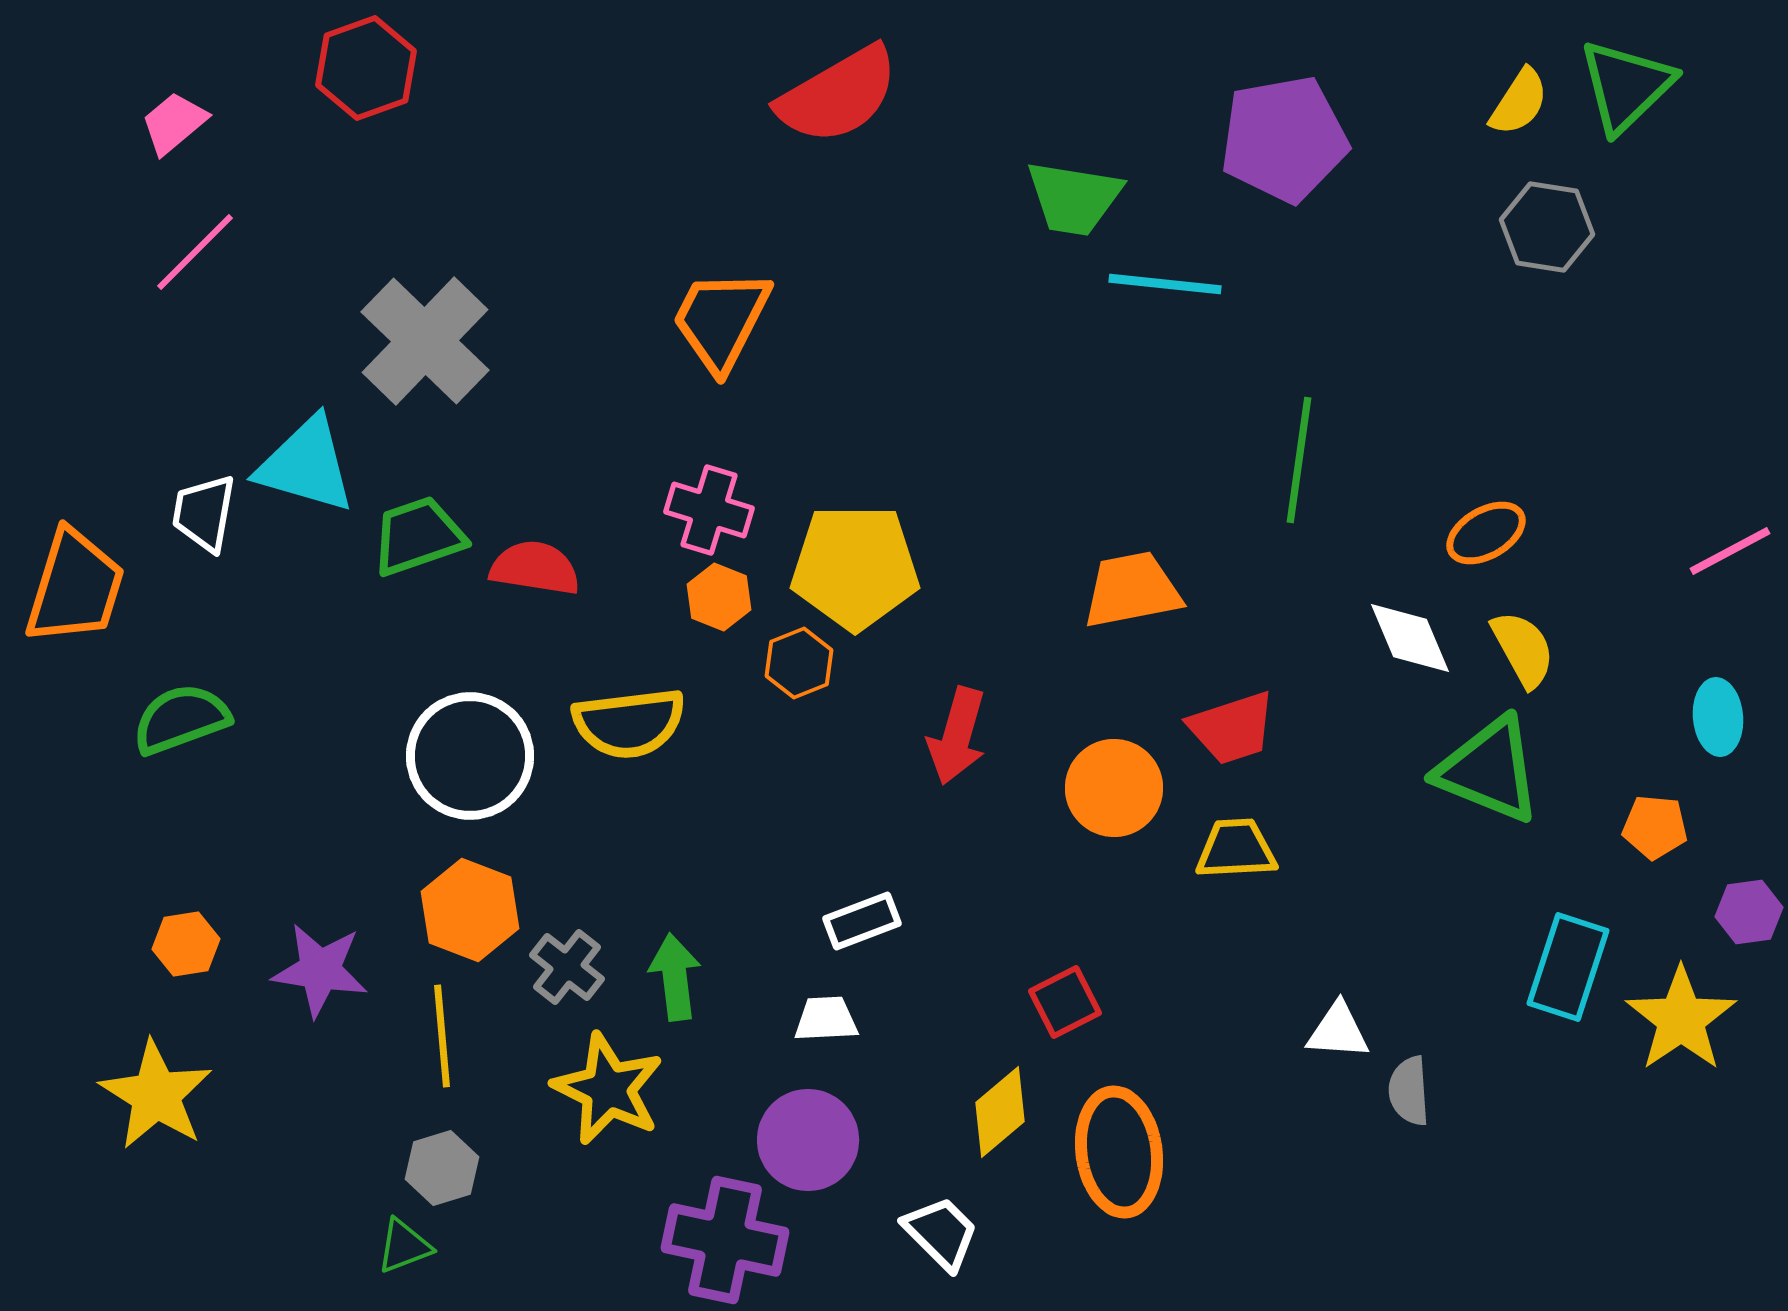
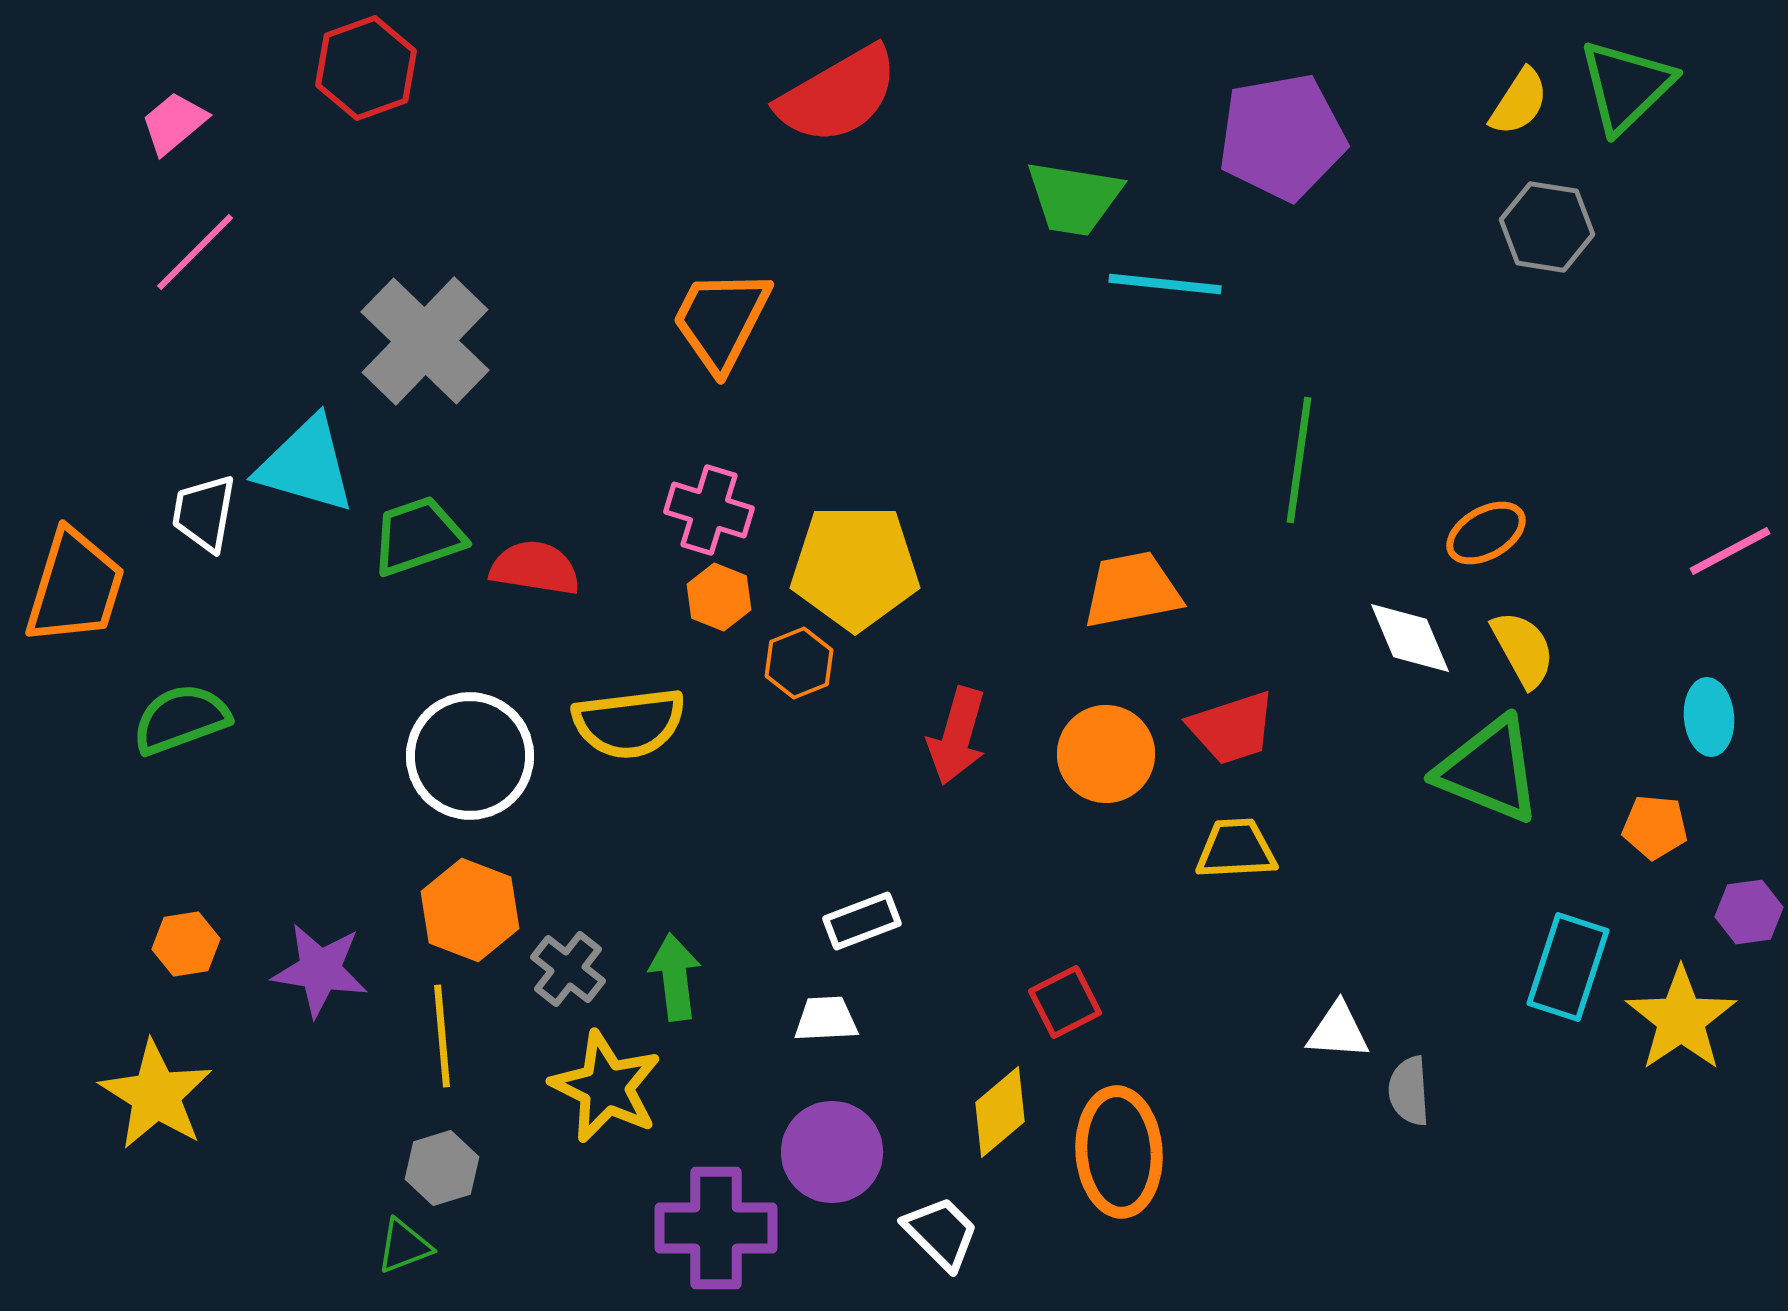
purple pentagon at (1284, 139): moved 2 px left, 2 px up
cyan ellipse at (1718, 717): moved 9 px left
orange circle at (1114, 788): moved 8 px left, 34 px up
gray cross at (567, 967): moved 1 px right, 2 px down
yellow star at (608, 1089): moved 2 px left, 2 px up
purple circle at (808, 1140): moved 24 px right, 12 px down
orange ellipse at (1119, 1152): rotated 4 degrees clockwise
purple cross at (725, 1240): moved 9 px left, 12 px up; rotated 12 degrees counterclockwise
